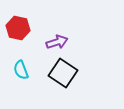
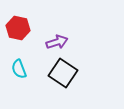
cyan semicircle: moved 2 px left, 1 px up
